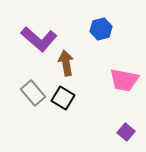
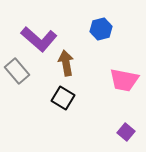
gray rectangle: moved 16 px left, 22 px up
